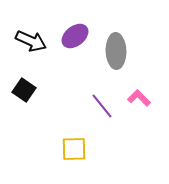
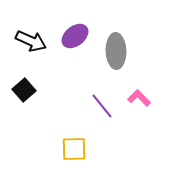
black square: rotated 15 degrees clockwise
